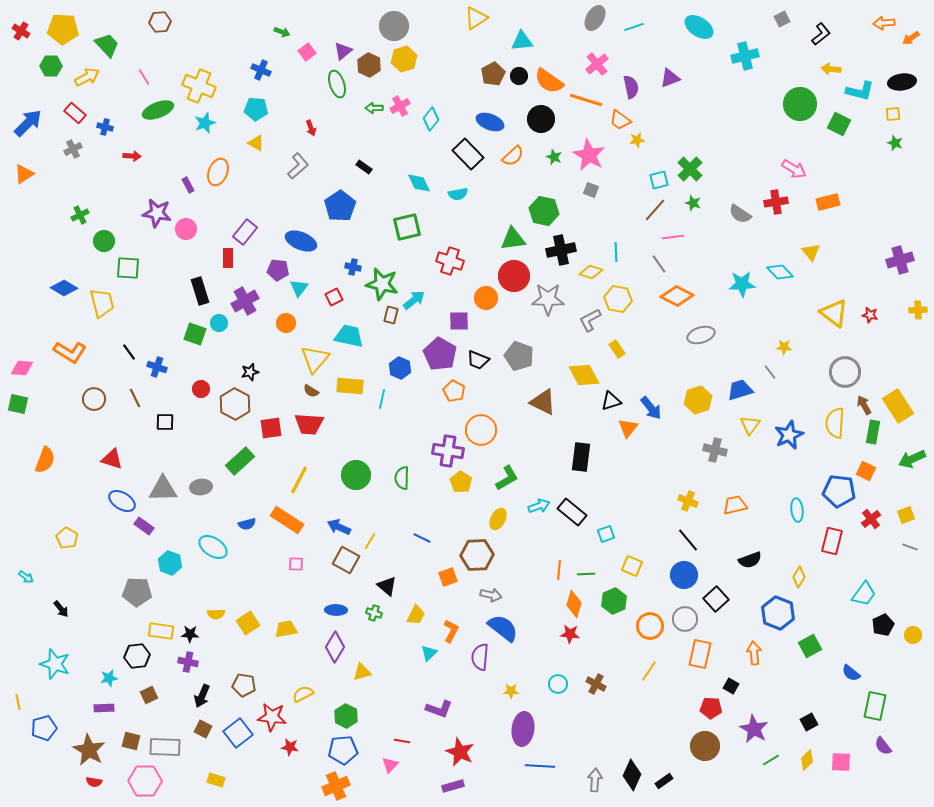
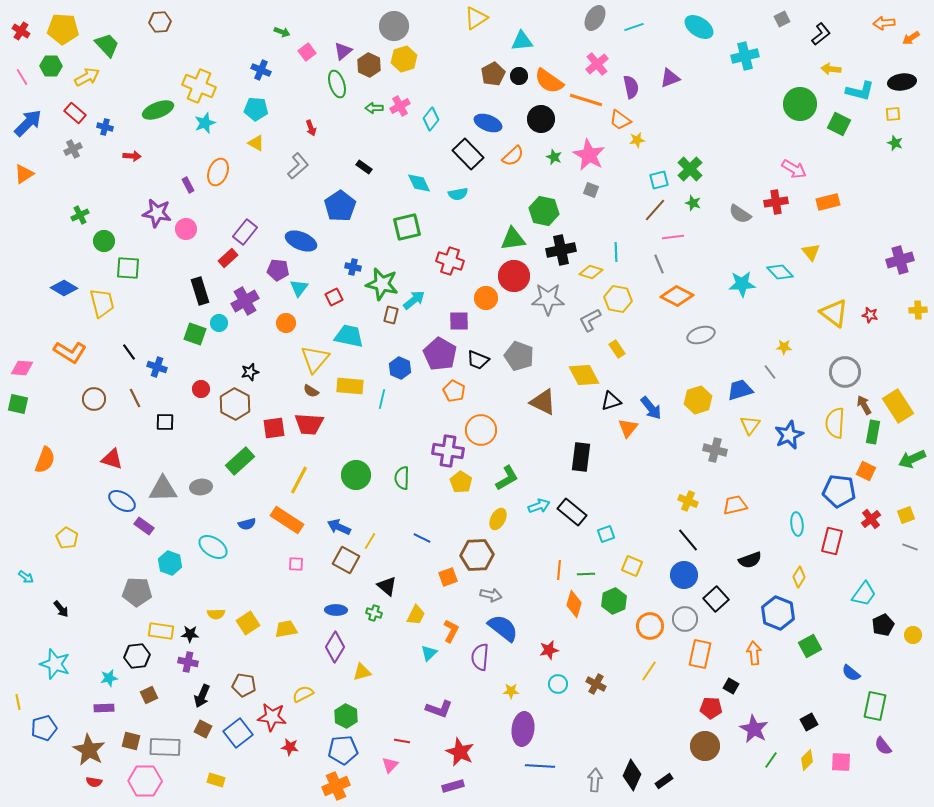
pink line at (144, 77): moved 122 px left
blue ellipse at (490, 122): moved 2 px left, 1 px down
red rectangle at (228, 258): rotated 48 degrees clockwise
gray line at (659, 264): rotated 12 degrees clockwise
red square at (271, 428): moved 3 px right
cyan ellipse at (797, 510): moved 14 px down
red star at (570, 634): moved 21 px left, 16 px down; rotated 18 degrees counterclockwise
green line at (771, 760): rotated 24 degrees counterclockwise
